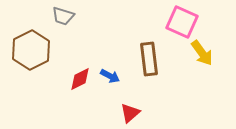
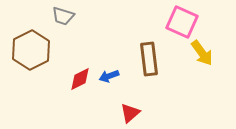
blue arrow: moved 1 px left; rotated 132 degrees clockwise
